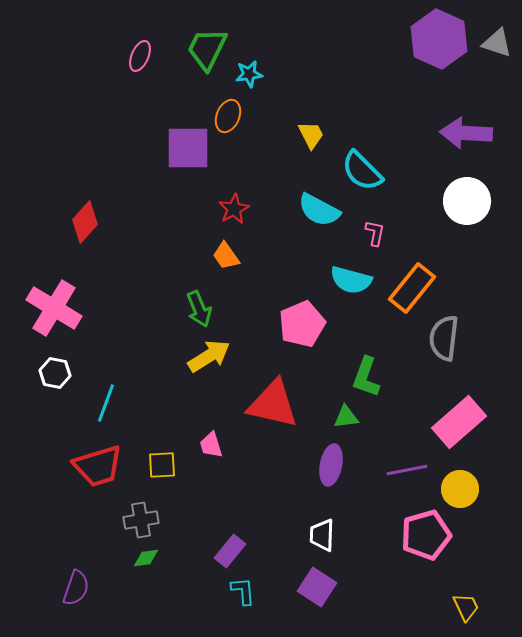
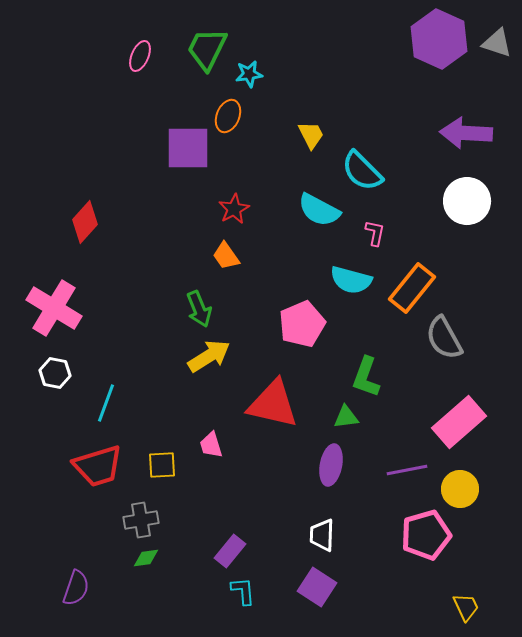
gray semicircle at (444, 338): rotated 36 degrees counterclockwise
